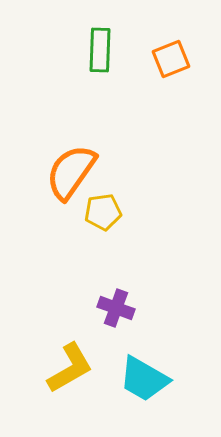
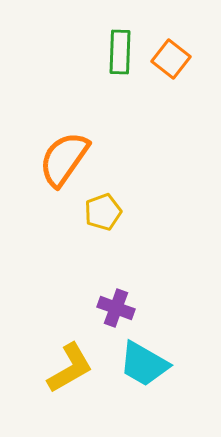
green rectangle: moved 20 px right, 2 px down
orange square: rotated 30 degrees counterclockwise
orange semicircle: moved 7 px left, 13 px up
yellow pentagon: rotated 12 degrees counterclockwise
cyan trapezoid: moved 15 px up
